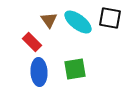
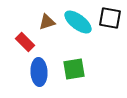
brown triangle: moved 2 px left, 2 px down; rotated 48 degrees clockwise
red rectangle: moved 7 px left
green square: moved 1 px left
